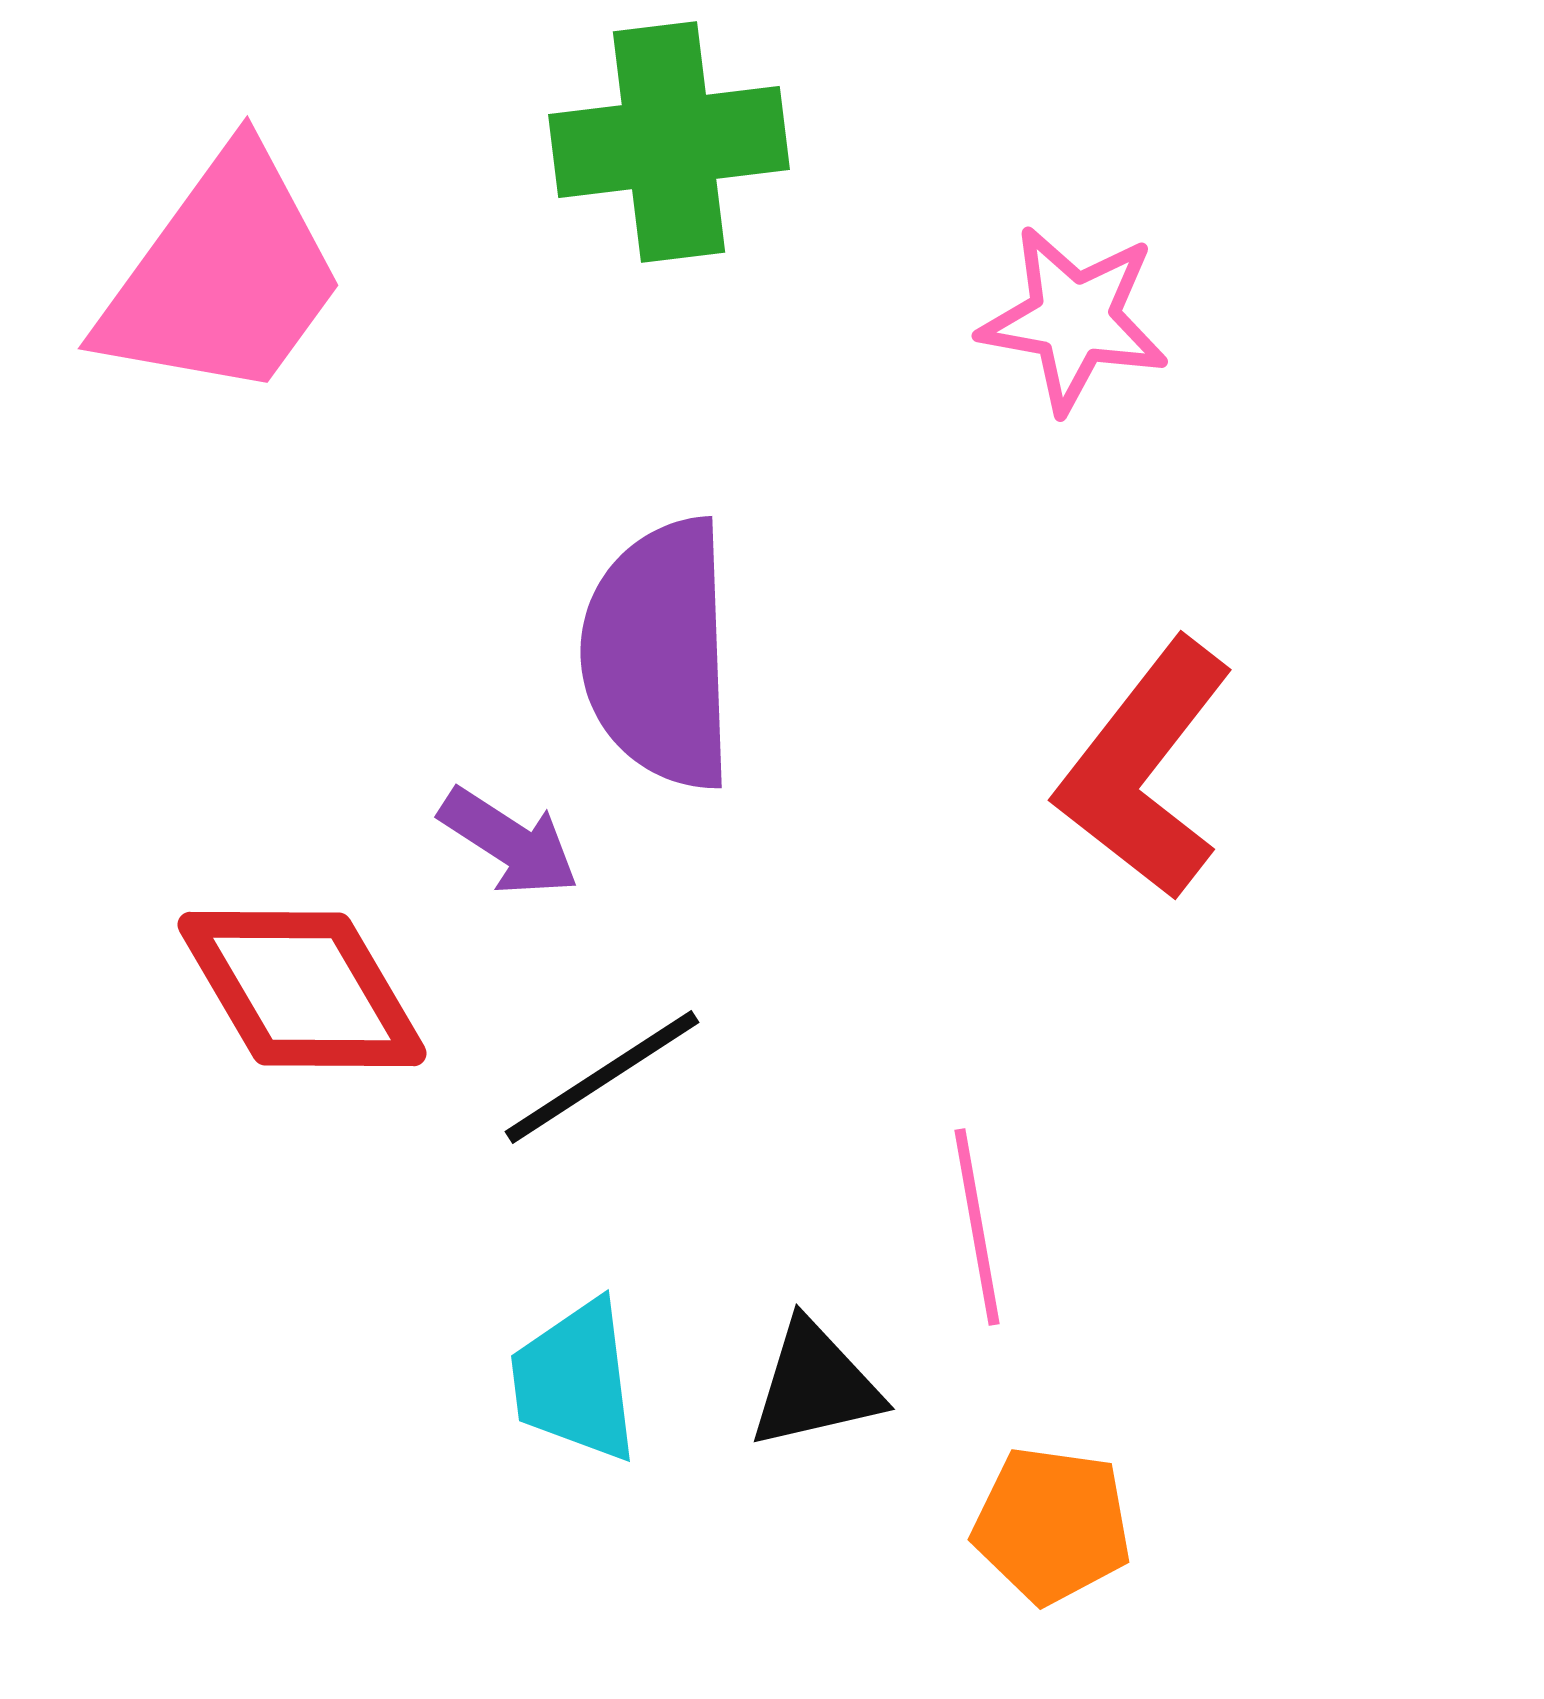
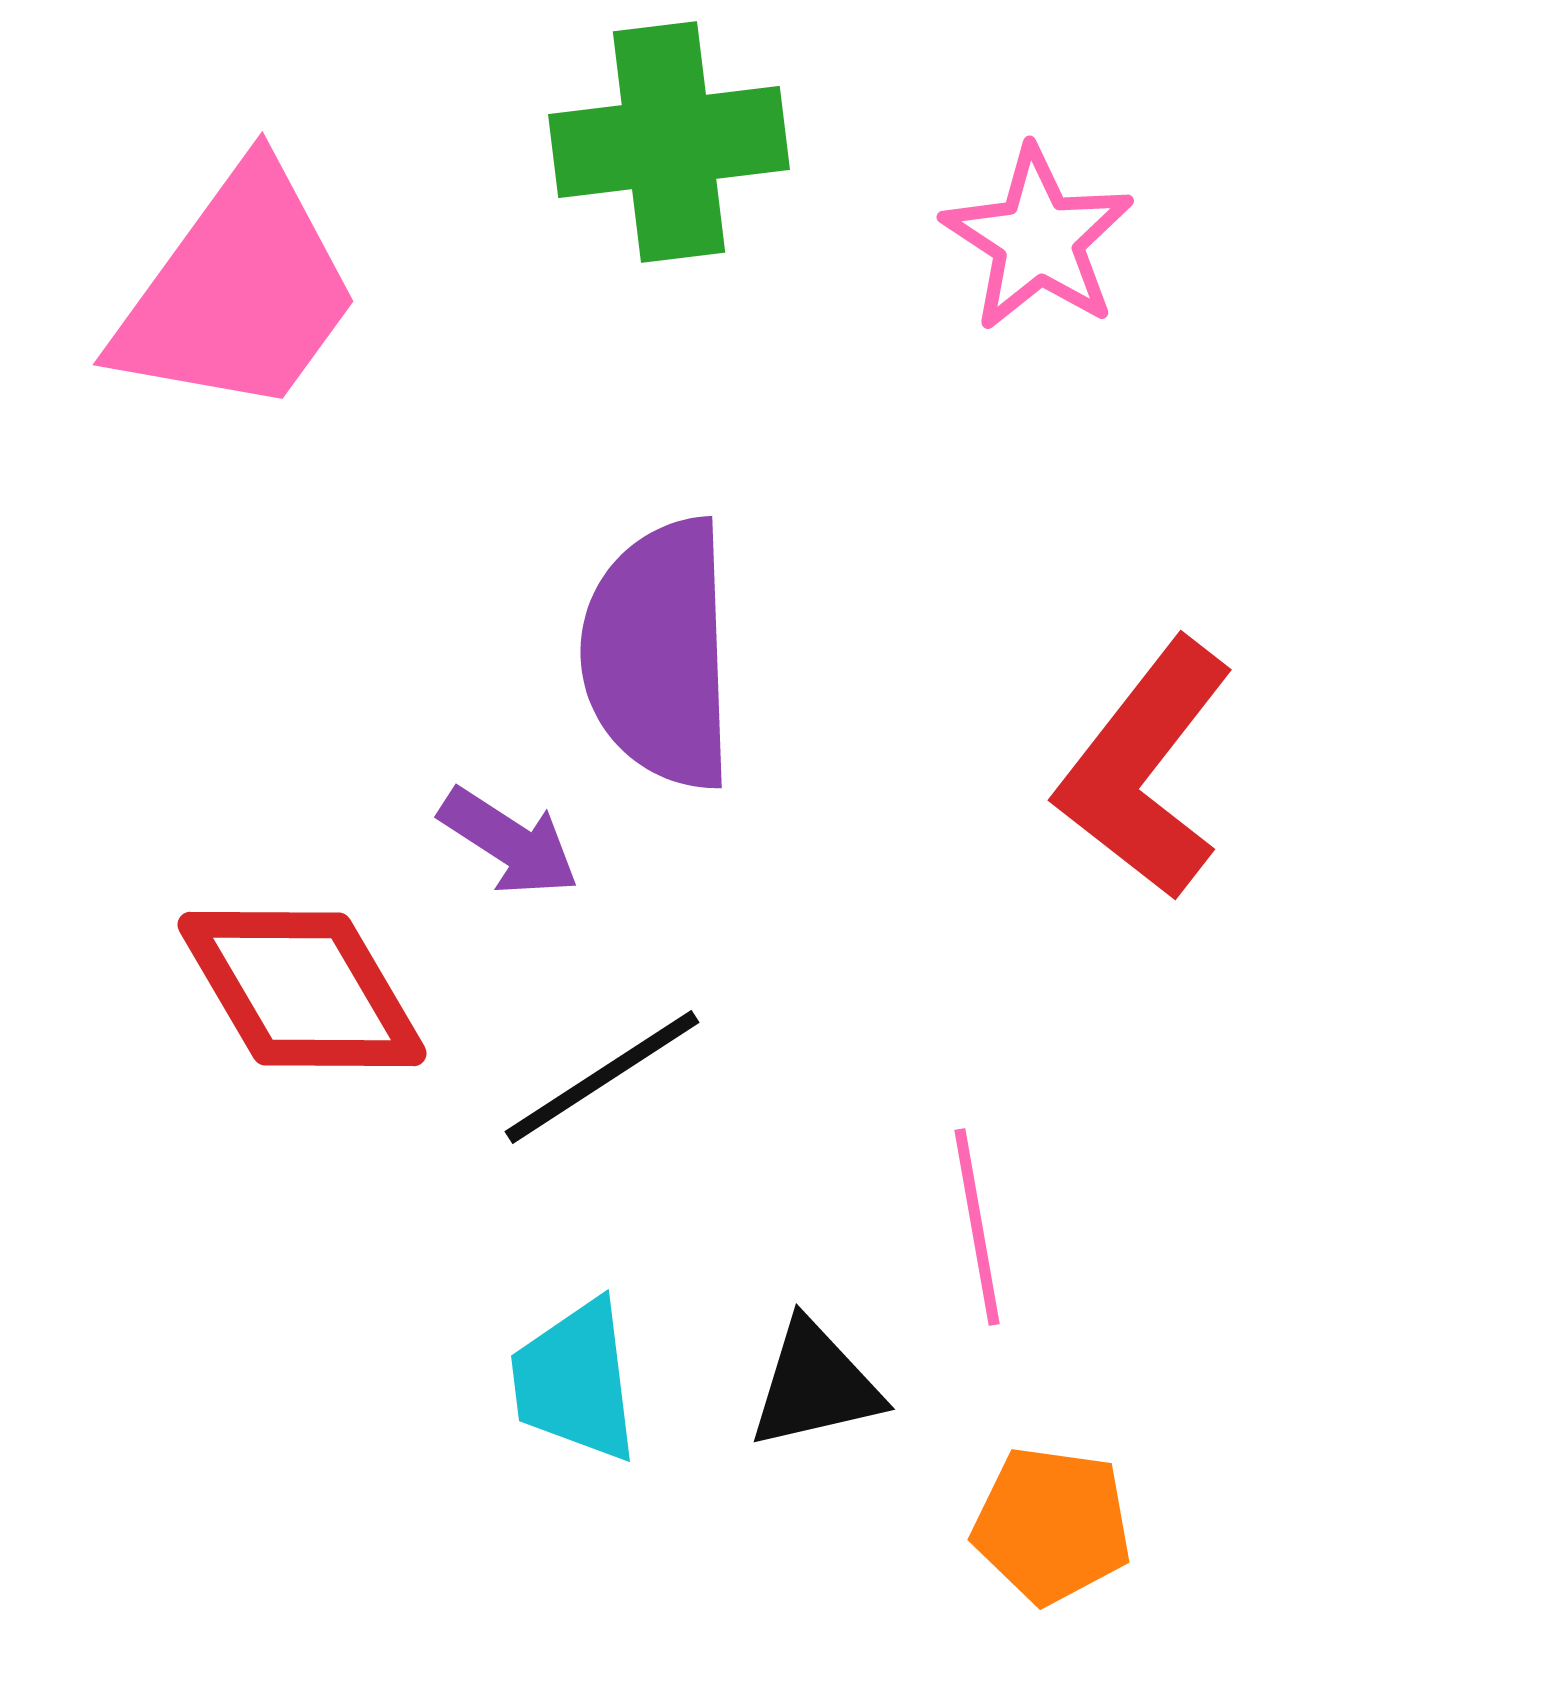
pink trapezoid: moved 15 px right, 16 px down
pink star: moved 36 px left, 80 px up; rotated 23 degrees clockwise
